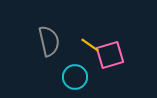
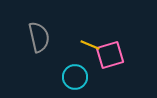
gray semicircle: moved 10 px left, 4 px up
yellow line: rotated 12 degrees counterclockwise
